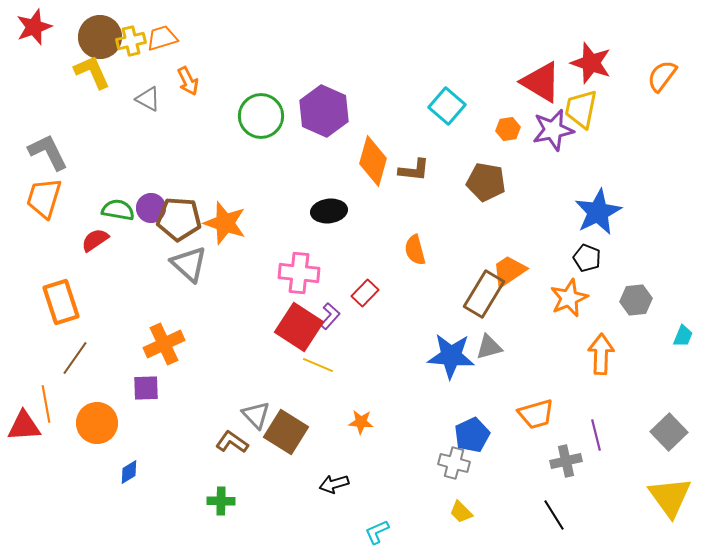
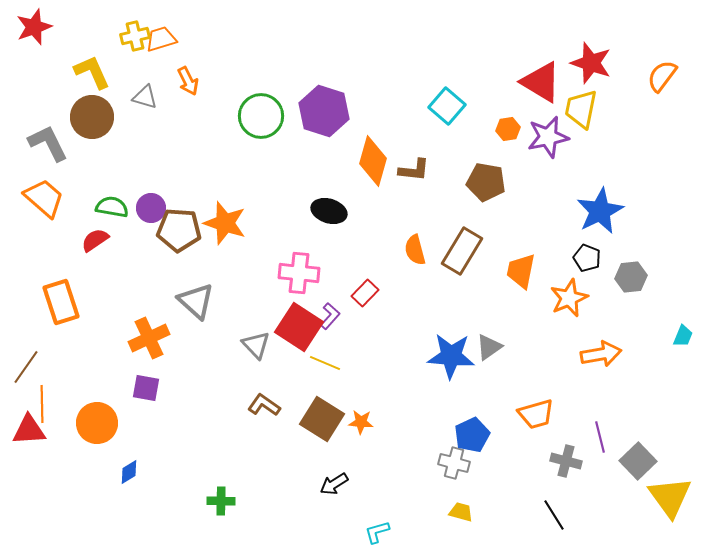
brown circle at (100, 37): moved 8 px left, 80 px down
orange trapezoid at (162, 38): moved 1 px left, 1 px down
yellow cross at (131, 41): moved 4 px right, 5 px up
gray triangle at (148, 99): moved 3 px left, 2 px up; rotated 12 degrees counterclockwise
purple hexagon at (324, 111): rotated 6 degrees counterclockwise
purple star at (553, 130): moved 5 px left, 7 px down
gray L-shape at (48, 152): moved 9 px up
orange trapezoid at (44, 198): rotated 114 degrees clockwise
green semicircle at (118, 210): moved 6 px left, 3 px up
black ellipse at (329, 211): rotated 24 degrees clockwise
blue star at (598, 212): moved 2 px right, 1 px up
brown pentagon at (179, 219): moved 11 px down
gray triangle at (189, 264): moved 7 px right, 37 px down
orange trapezoid at (509, 271): moved 12 px right; rotated 45 degrees counterclockwise
brown rectangle at (484, 294): moved 22 px left, 43 px up
gray hexagon at (636, 300): moved 5 px left, 23 px up
orange cross at (164, 344): moved 15 px left, 6 px up
gray triangle at (489, 347): rotated 20 degrees counterclockwise
orange arrow at (601, 354): rotated 78 degrees clockwise
brown line at (75, 358): moved 49 px left, 9 px down
yellow line at (318, 365): moved 7 px right, 2 px up
purple square at (146, 388): rotated 12 degrees clockwise
orange line at (46, 404): moved 4 px left; rotated 9 degrees clockwise
gray triangle at (256, 415): moved 70 px up
red triangle at (24, 426): moved 5 px right, 4 px down
brown square at (286, 432): moved 36 px right, 13 px up
gray square at (669, 432): moved 31 px left, 29 px down
purple line at (596, 435): moved 4 px right, 2 px down
brown L-shape at (232, 442): moved 32 px right, 37 px up
gray cross at (566, 461): rotated 28 degrees clockwise
black arrow at (334, 484): rotated 16 degrees counterclockwise
yellow trapezoid at (461, 512): rotated 150 degrees clockwise
cyan L-shape at (377, 532): rotated 8 degrees clockwise
